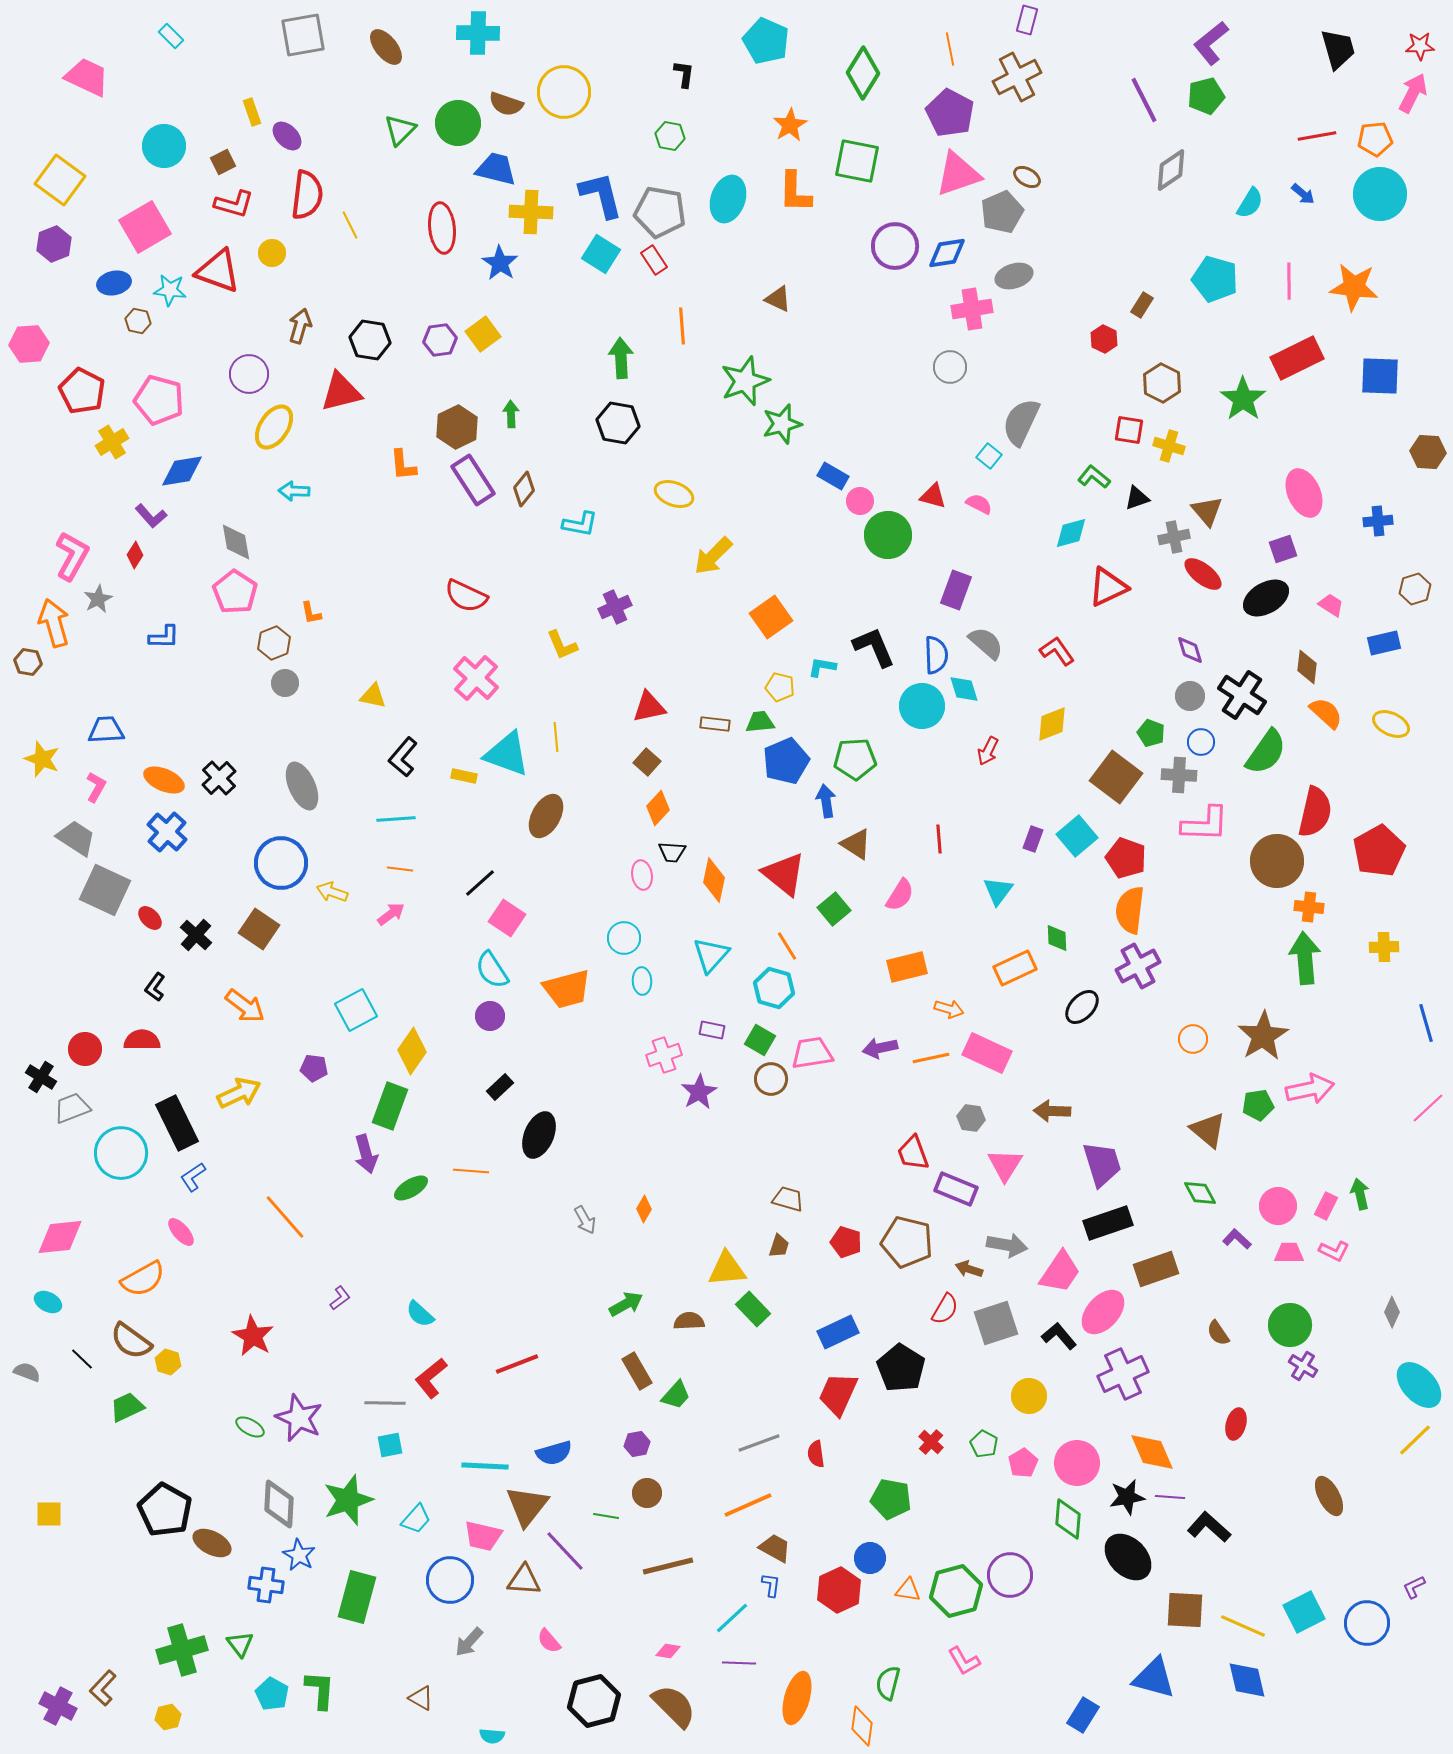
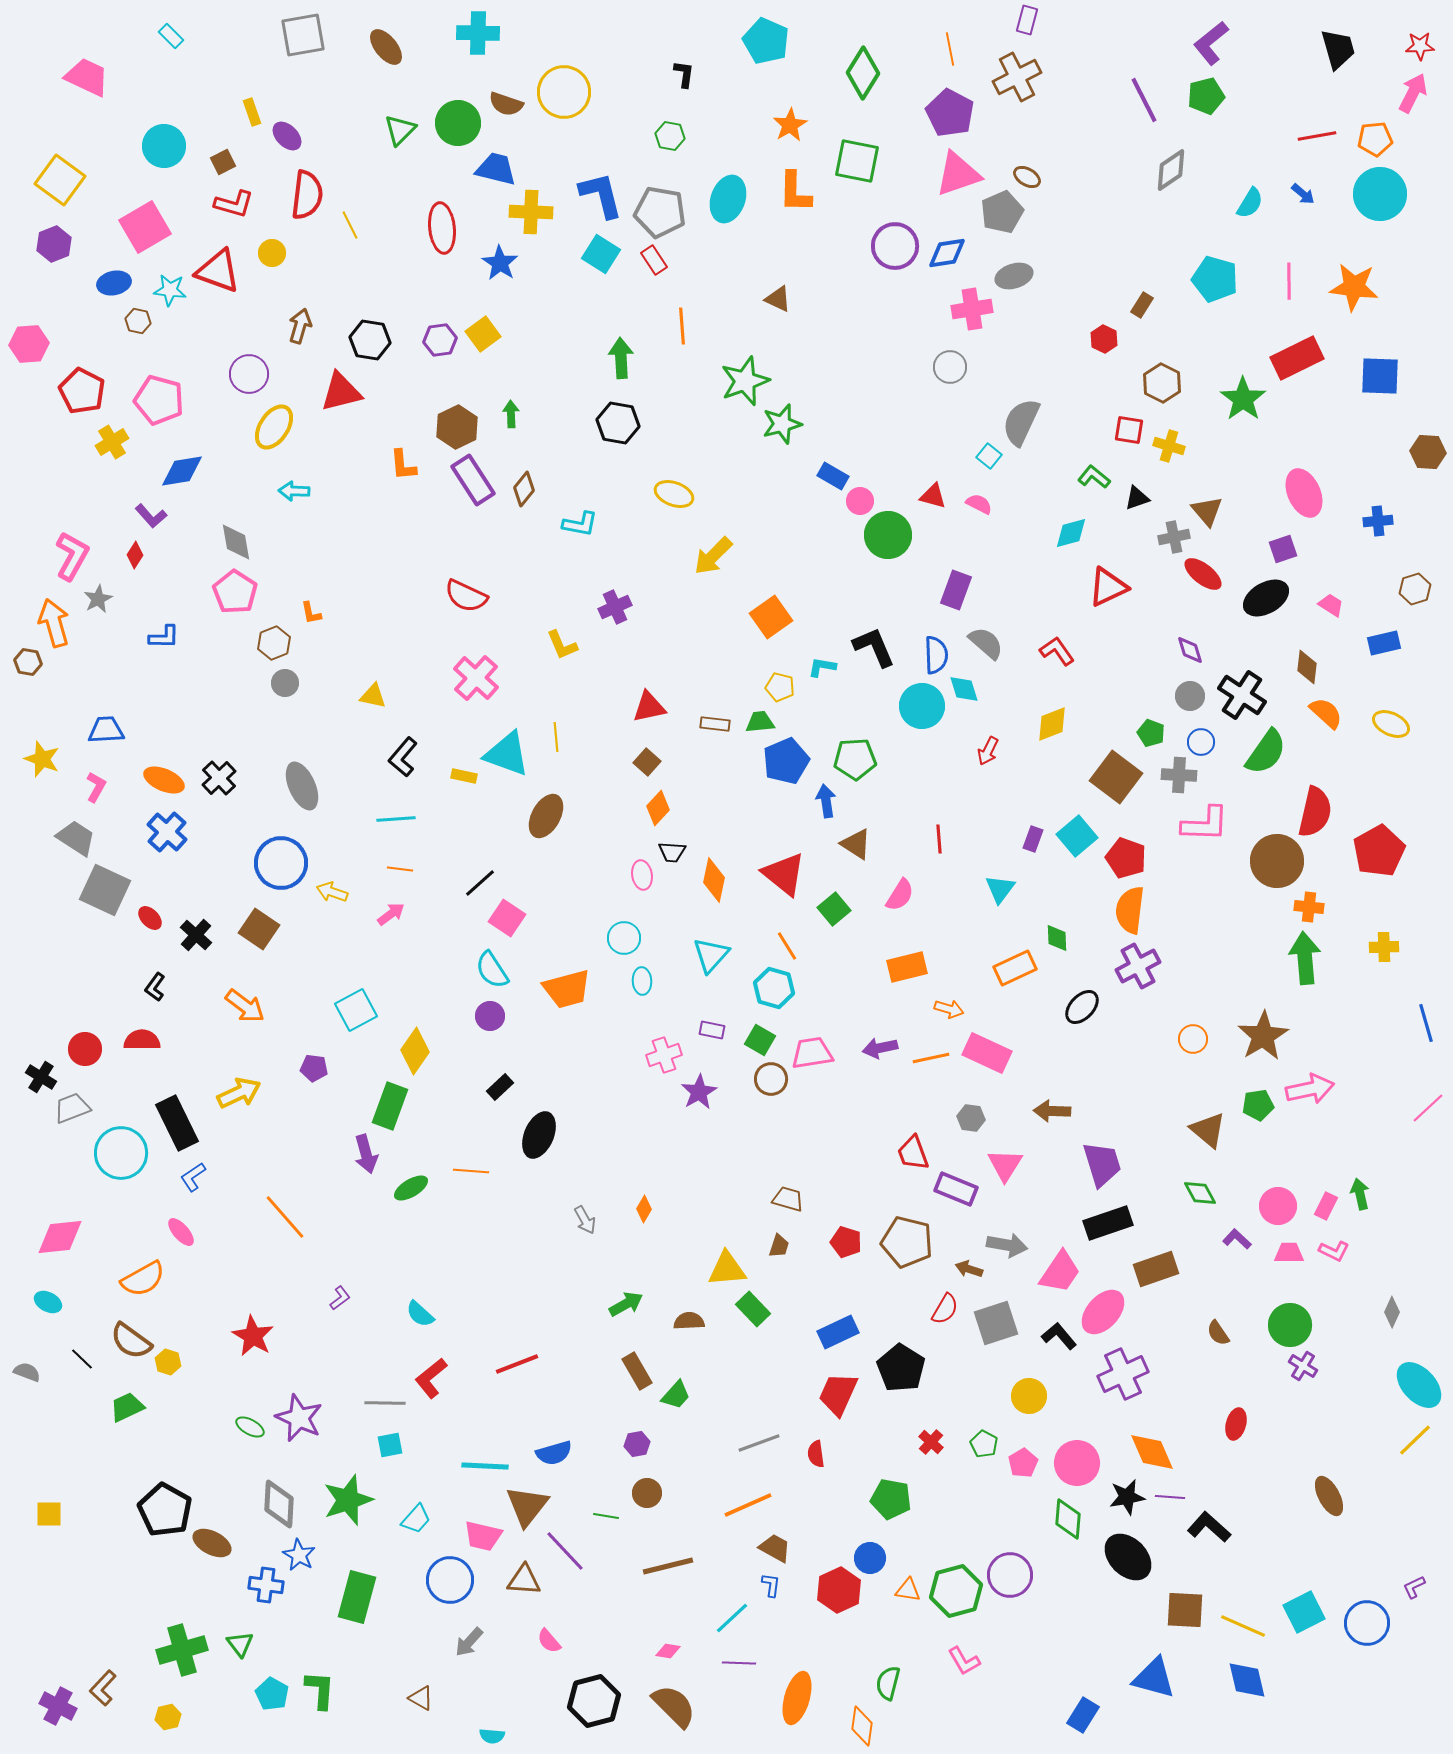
cyan triangle at (998, 891): moved 2 px right, 2 px up
yellow diamond at (412, 1051): moved 3 px right
